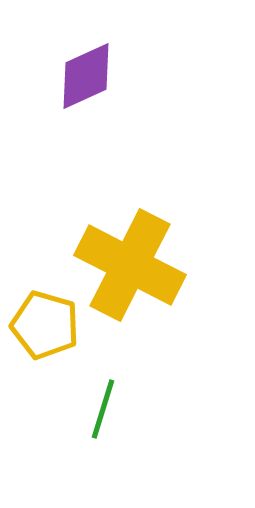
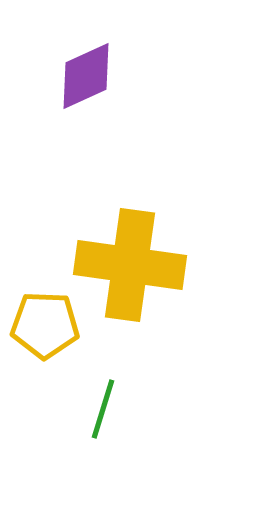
yellow cross: rotated 19 degrees counterclockwise
yellow pentagon: rotated 14 degrees counterclockwise
